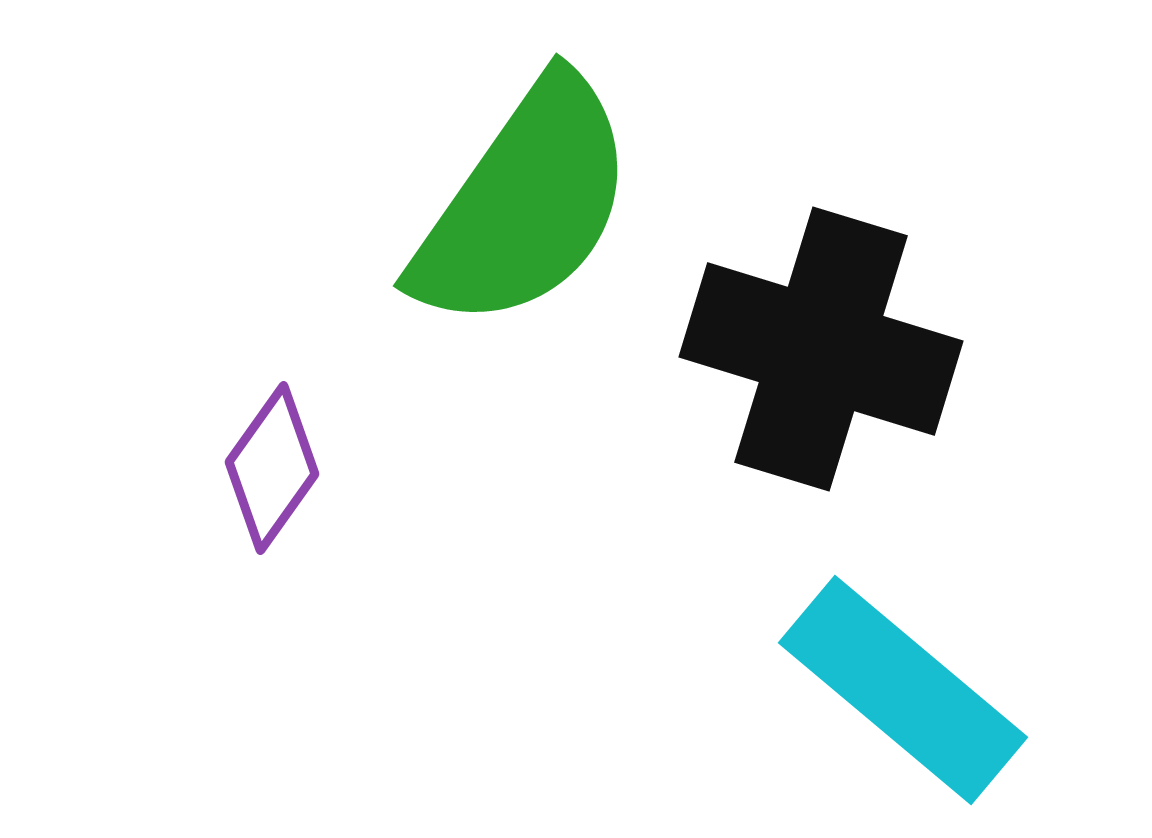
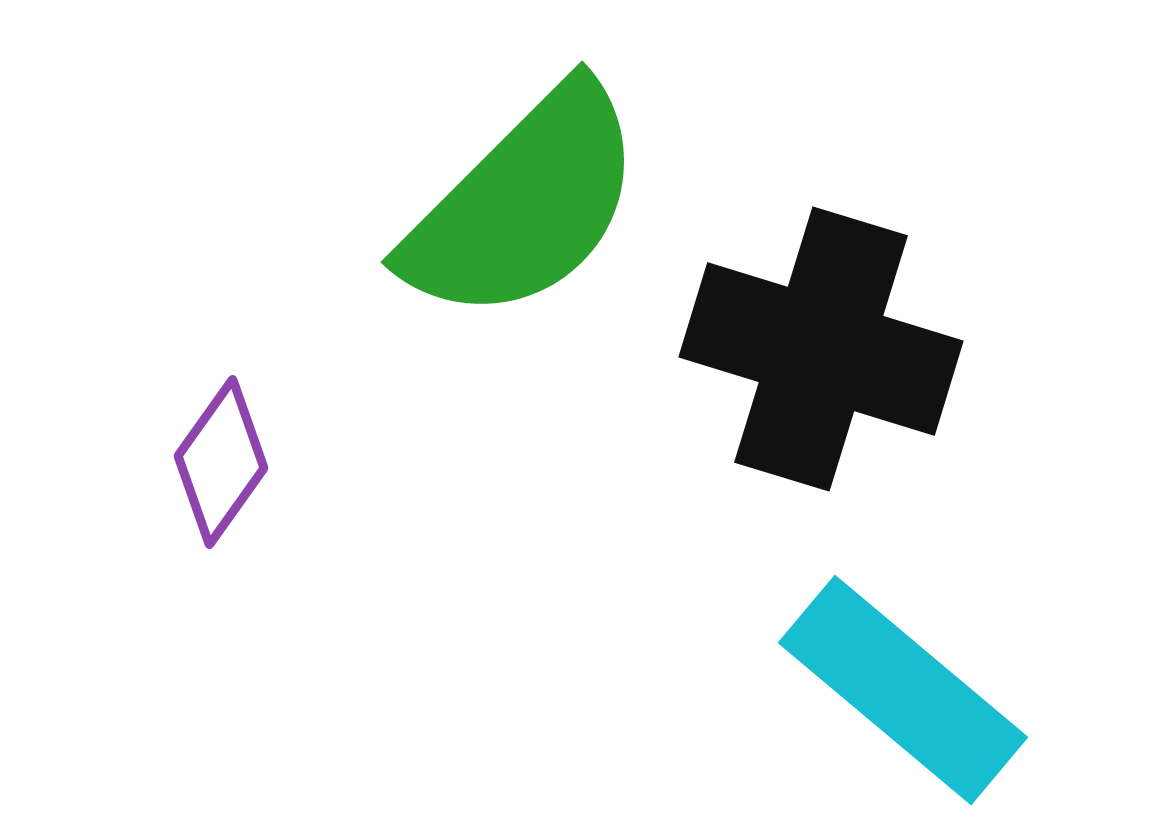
green semicircle: rotated 10 degrees clockwise
purple diamond: moved 51 px left, 6 px up
